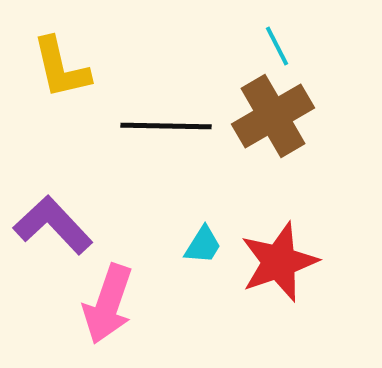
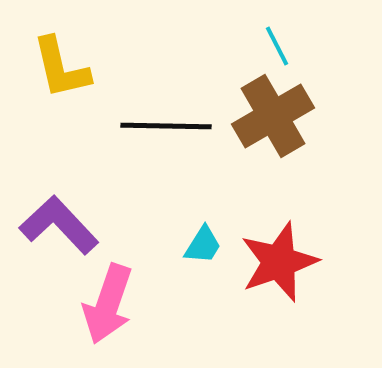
purple L-shape: moved 6 px right
